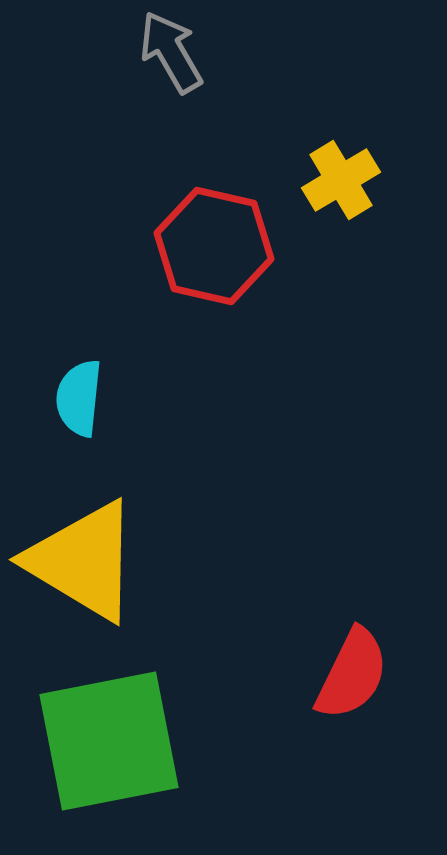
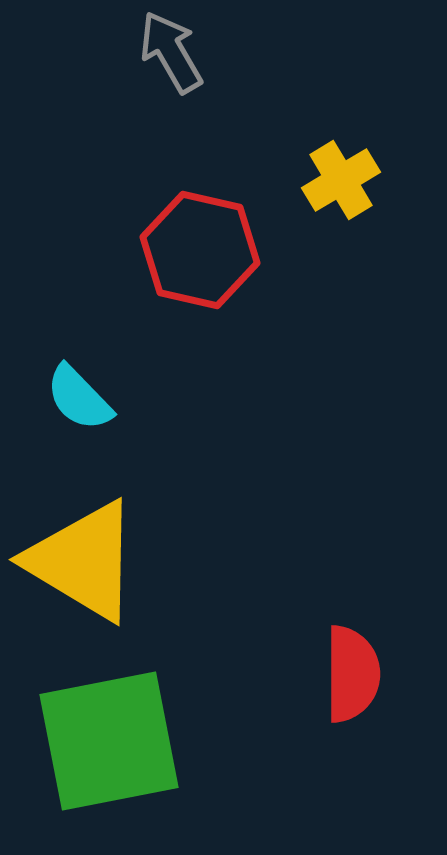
red hexagon: moved 14 px left, 4 px down
cyan semicircle: rotated 50 degrees counterclockwise
red semicircle: rotated 26 degrees counterclockwise
